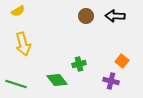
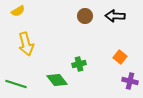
brown circle: moved 1 px left
yellow arrow: moved 3 px right
orange square: moved 2 px left, 4 px up
purple cross: moved 19 px right
